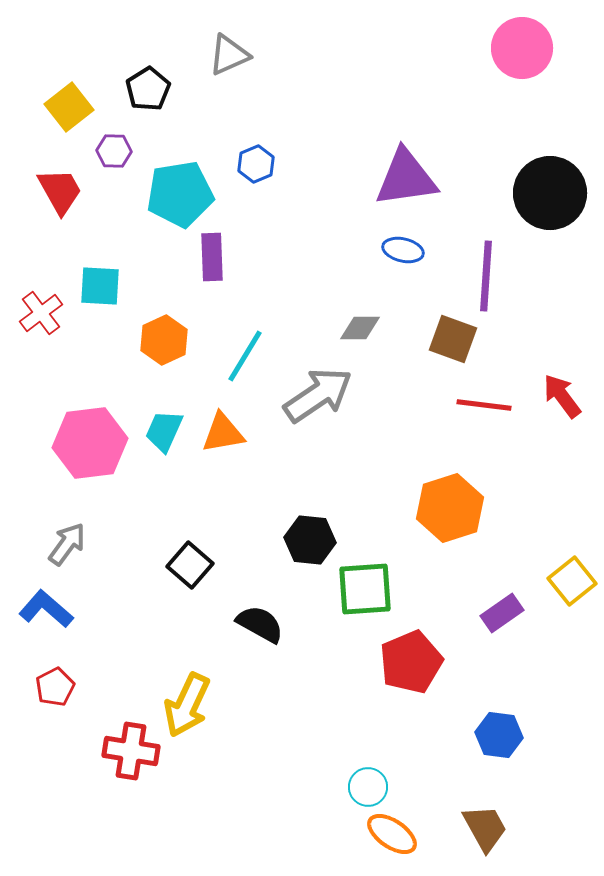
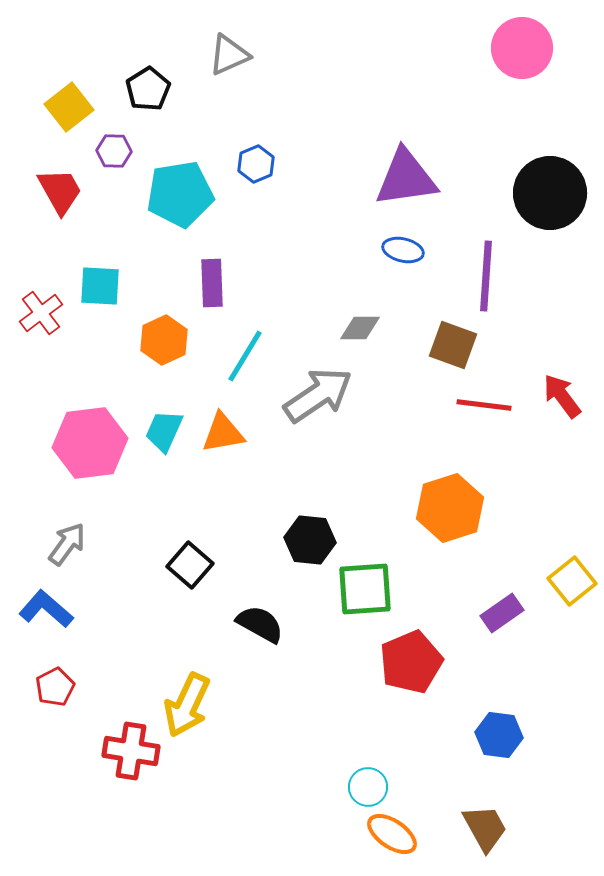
purple rectangle at (212, 257): moved 26 px down
brown square at (453, 339): moved 6 px down
